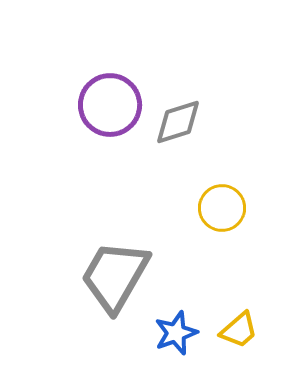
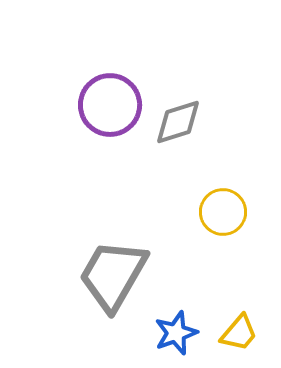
yellow circle: moved 1 px right, 4 px down
gray trapezoid: moved 2 px left, 1 px up
yellow trapezoid: moved 3 px down; rotated 9 degrees counterclockwise
